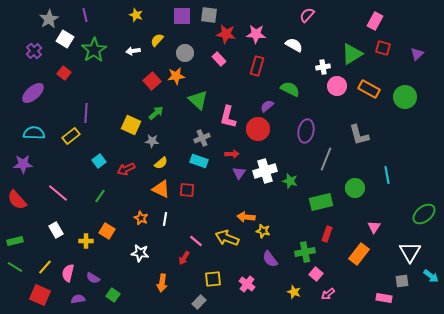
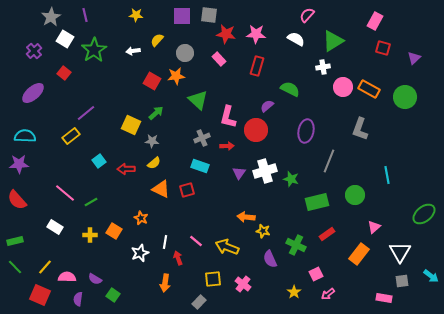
yellow star at (136, 15): rotated 16 degrees counterclockwise
gray star at (49, 19): moved 2 px right, 2 px up
white semicircle at (294, 45): moved 2 px right, 6 px up
green triangle at (352, 54): moved 19 px left, 13 px up
purple triangle at (417, 54): moved 3 px left, 4 px down
red square at (152, 81): rotated 18 degrees counterclockwise
pink circle at (337, 86): moved 6 px right, 1 px down
purple line at (86, 113): rotated 48 degrees clockwise
red circle at (258, 129): moved 2 px left, 1 px down
cyan semicircle at (34, 133): moved 9 px left, 3 px down
gray L-shape at (359, 135): moved 1 px right, 6 px up; rotated 35 degrees clockwise
red arrow at (232, 154): moved 5 px left, 8 px up
gray line at (326, 159): moved 3 px right, 2 px down
cyan rectangle at (199, 161): moved 1 px right, 5 px down
yellow semicircle at (161, 163): moved 7 px left
purple star at (23, 164): moved 4 px left
red arrow at (126, 169): rotated 24 degrees clockwise
green star at (290, 181): moved 1 px right, 2 px up
green circle at (355, 188): moved 7 px down
red square at (187, 190): rotated 21 degrees counterclockwise
pink line at (58, 193): moved 7 px right
green line at (100, 196): moved 9 px left, 6 px down; rotated 24 degrees clockwise
green rectangle at (321, 202): moved 4 px left
white line at (165, 219): moved 23 px down
pink triangle at (374, 227): rotated 16 degrees clockwise
white rectangle at (56, 230): moved 1 px left, 3 px up; rotated 28 degrees counterclockwise
orange square at (107, 231): moved 7 px right
red rectangle at (327, 234): rotated 35 degrees clockwise
yellow arrow at (227, 238): moved 9 px down
yellow cross at (86, 241): moved 4 px right, 6 px up
green cross at (305, 252): moved 9 px left, 7 px up; rotated 36 degrees clockwise
white triangle at (410, 252): moved 10 px left
white star at (140, 253): rotated 30 degrees counterclockwise
red arrow at (184, 258): moved 6 px left; rotated 128 degrees clockwise
purple semicircle at (270, 259): rotated 12 degrees clockwise
green line at (15, 267): rotated 14 degrees clockwise
pink semicircle at (68, 273): moved 1 px left, 4 px down; rotated 78 degrees clockwise
pink square at (316, 274): rotated 24 degrees clockwise
purple semicircle at (93, 278): moved 2 px right, 1 px down
orange arrow at (162, 283): moved 3 px right
pink cross at (247, 284): moved 4 px left
yellow star at (294, 292): rotated 16 degrees clockwise
purple semicircle at (78, 299): rotated 72 degrees counterclockwise
